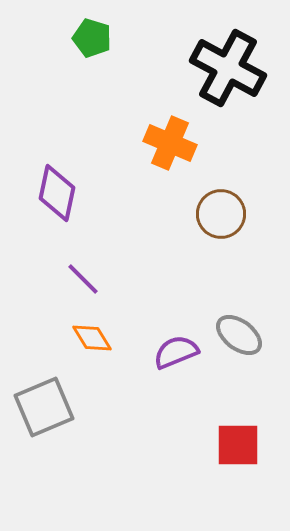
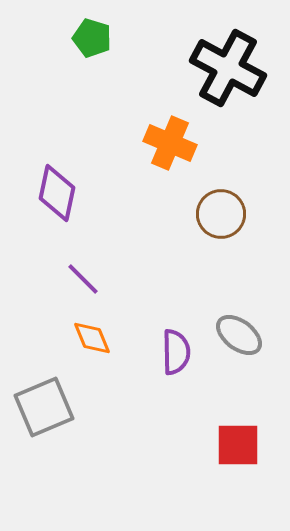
orange diamond: rotated 9 degrees clockwise
purple semicircle: rotated 111 degrees clockwise
